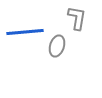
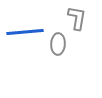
gray ellipse: moved 1 px right, 2 px up; rotated 15 degrees counterclockwise
